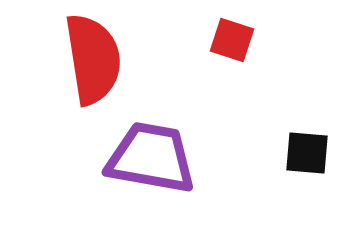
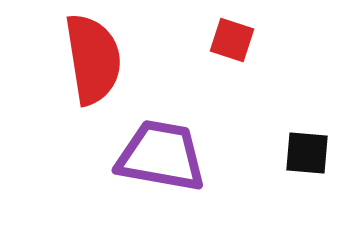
purple trapezoid: moved 10 px right, 2 px up
